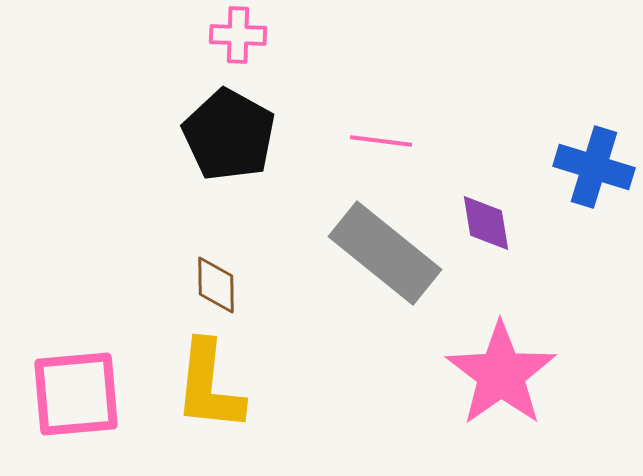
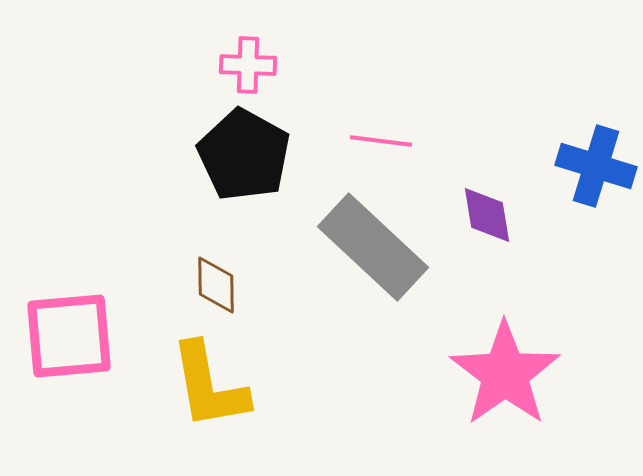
pink cross: moved 10 px right, 30 px down
black pentagon: moved 15 px right, 20 px down
blue cross: moved 2 px right, 1 px up
purple diamond: moved 1 px right, 8 px up
gray rectangle: moved 12 px left, 6 px up; rotated 4 degrees clockwise
pink star: moved 4 px right
yellow L-shape: rotated 16 degrees counterclockwise
pink square: moved 7 px left, 58 px up
